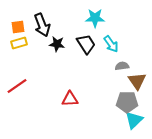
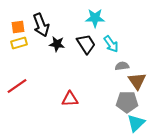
black arrow: moved 1 px left
cyan triangle: moved 2 px right, 3 px down
